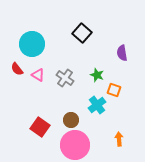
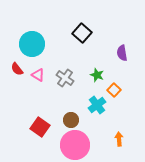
orange square: rotated 24 degrees clockwise
